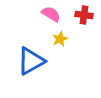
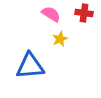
red cross: moved 2 px up
blue triangle: moved 1 px left, 5 px down; rotated 24 degrees clockwise
